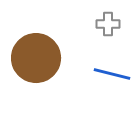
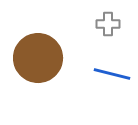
brown circle: moved 2 px right
